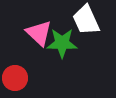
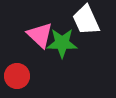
pink triangle: moved 1 px right, 2 px down
red circle: moved 2 px right, 2 px up
